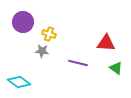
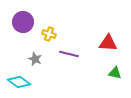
red triangle: moved 2 px right
gray star: moved 7 px left, 8 px down; rotated 16 degrees clockwise
purple line: moved 9 px left, 9 px up
green triangle: moved 1 px left, 5 px down; rotated 24 degrees counterclockwise
